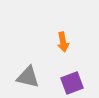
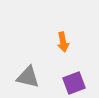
purple square: moved 2 px right
